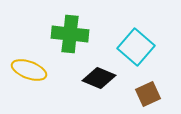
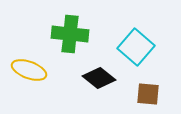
black diamond: rotated 16 degrees clockwise
brown square: rotated 30 degrees clockwise
